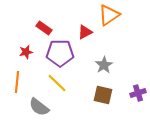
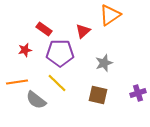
orange triangle: moved 1 px right
red rectangle: moved 1 px down
red triangle: moved 2 px left, 1 px up; rotated 14 degrees counterclockwise
red star: moved 1 px left, 2 px up
gray star: moved 2 px up; rotated 12 degrees clockwise
orange line: rotated 75 degrees clockwise
brown square: moved 5 px left
gray semicircle: moved 3 px left, 7 px up
